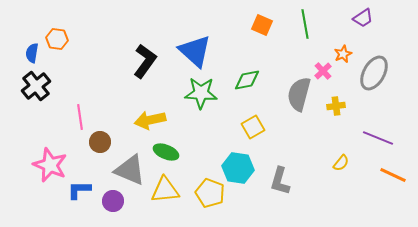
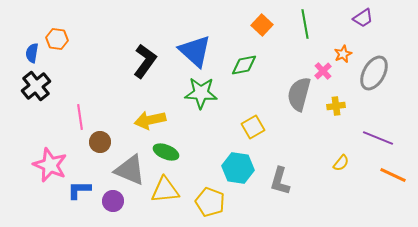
orange square: rotated 20 degrees clockwise
green diamond: moved 3 px left, 15 px up
yellow pentagon: moved 9 px down
